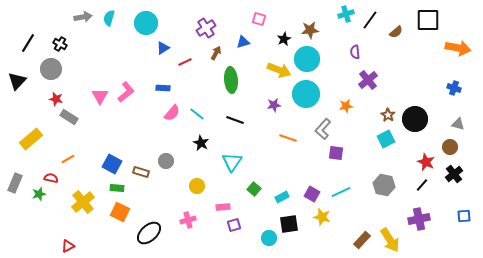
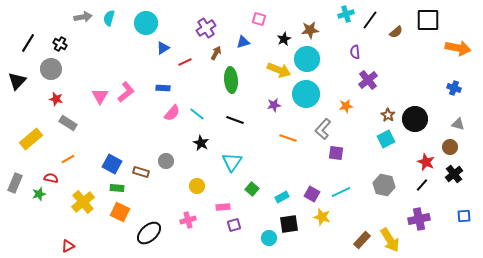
gray rectangle at (69, 117): moved 1 px left, 6 px down
green square at (254, 189): moved 2 px left
